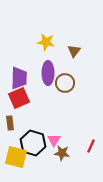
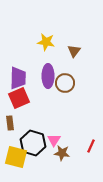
purple ellipse: moved 3 px down
purple trapezoid: moved 1 px left
